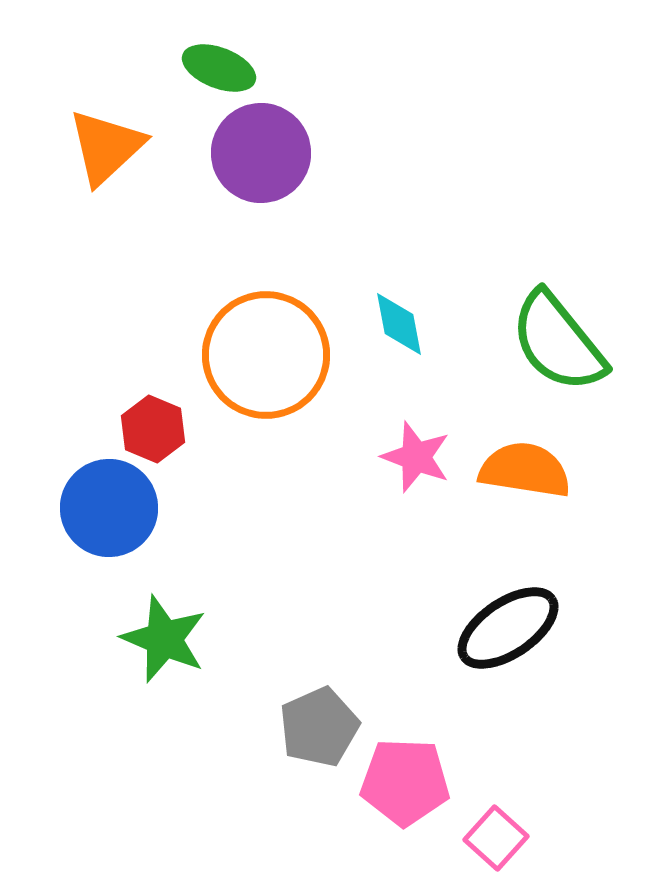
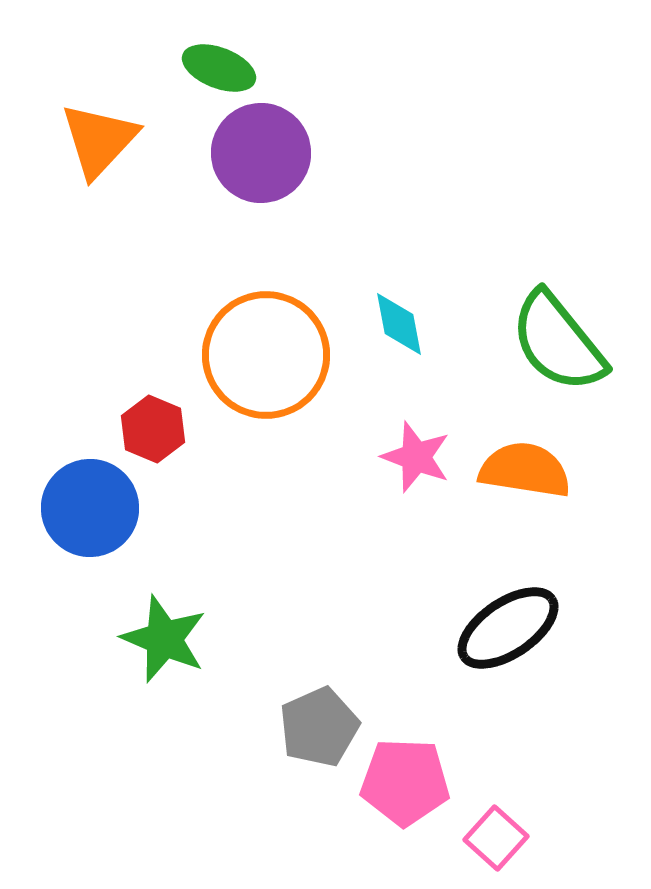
orange triangle: moved 7 px left, 7 px up; rotated 4 degrees counterclockwise
blue circle: moved 19 px left
